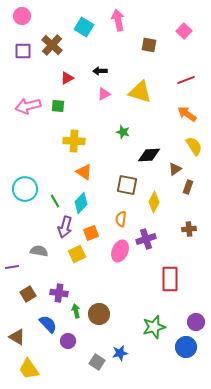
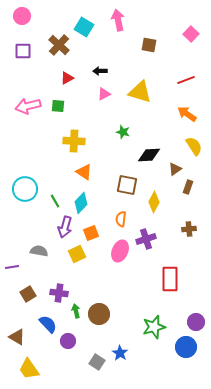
pink square at (184, 31): moved 7 px right, 3 px down
brown cross at (52, 45): moved 7 px right
blue star at (120, 353): rotated 28 degrees counterclockwise
